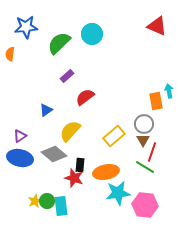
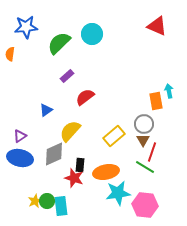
gray diamond: rotated 65 degrees counterclockwise
